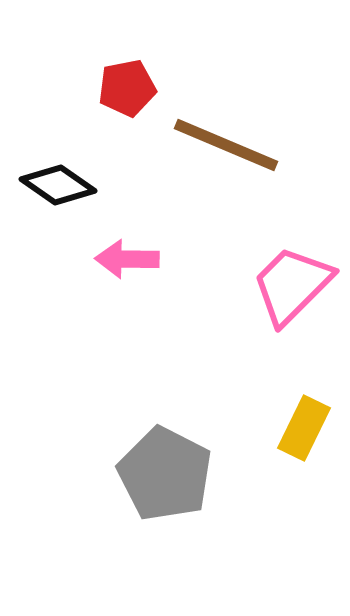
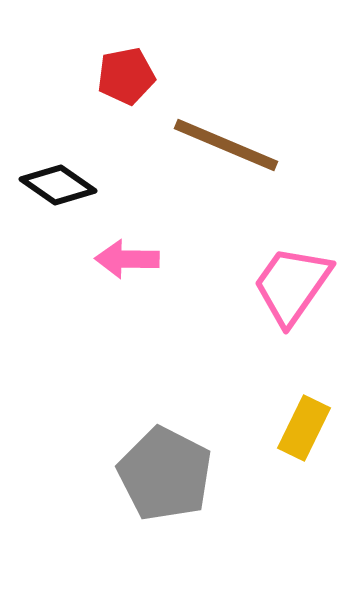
red pentagon: moved 1 px left, 12 px up
pink trapezoid: rotated 10 degrees counterclockwise
